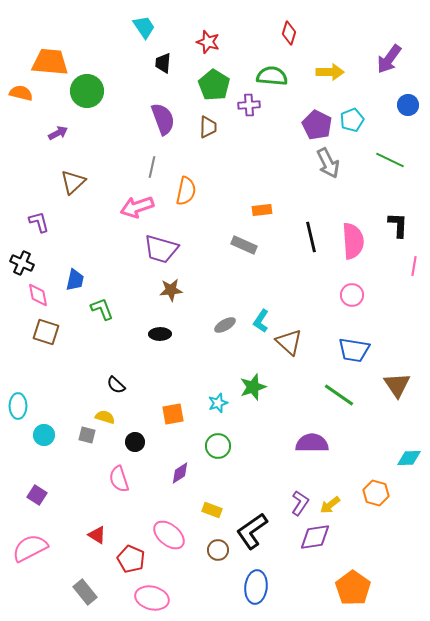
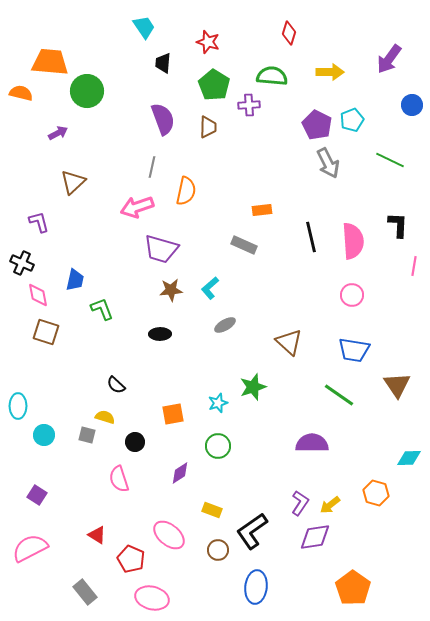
blue circle at (408, 105): moved 4 px right
cyan L-shape at (261, 321): moved 51 px left, 33 px up; rotated 15 degrees clockwise
